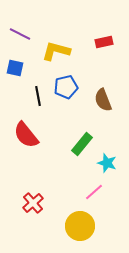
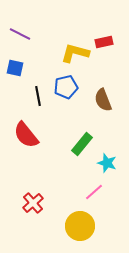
yellow L-shape: moved 19 px right, 2 px down
